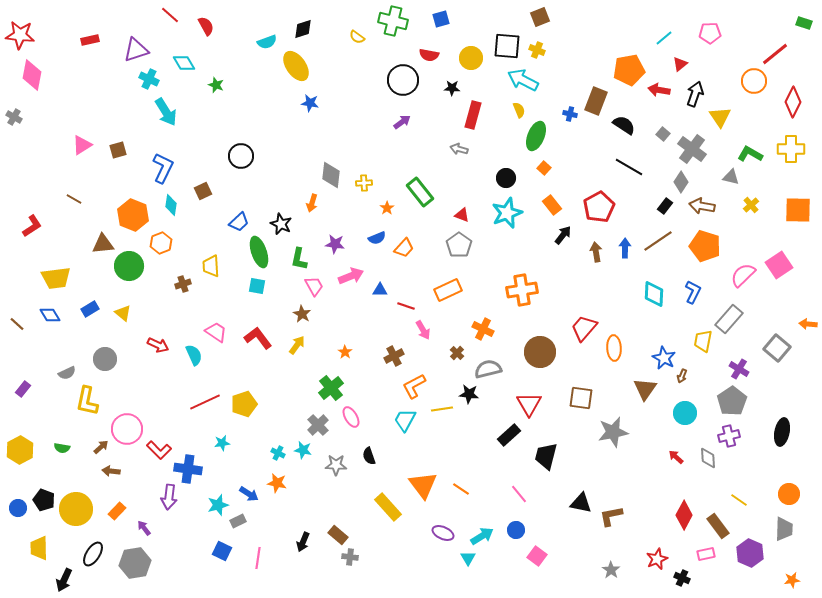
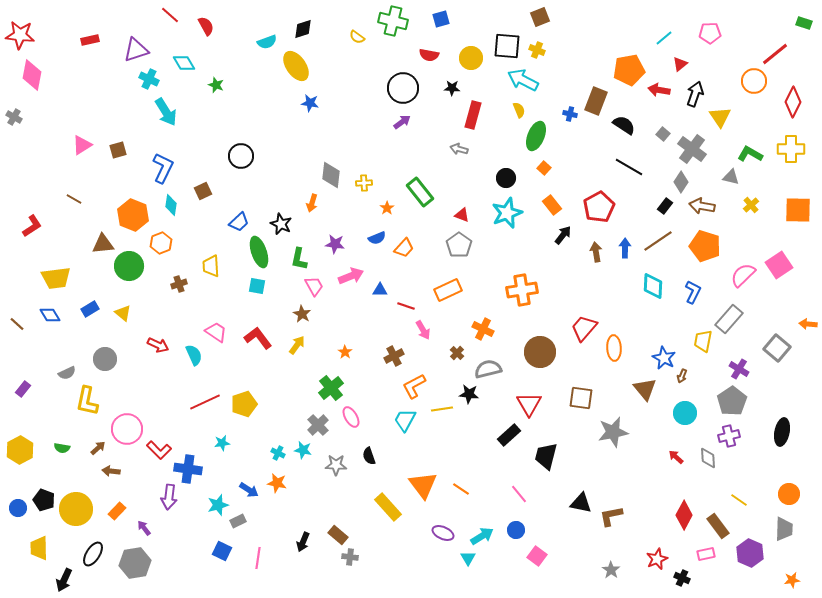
black circle at (403, 80): moved 8 px down
brown cross at (183, 284): moved 4 px left
cyan diamond at (654, 294): moved 1 px left, 8 px up
brown triangle at (645, 389): rotated 15 degrees counterclockwise
brown arrow at (101, 447): moved 3 px left, 1 px down
blue arrow at (249, 494): moved 4 px up
